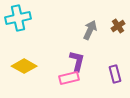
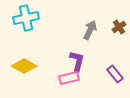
cyan cross: moved 8 px right
brown cross: moved 1 px right, 1 px down
purple rectangle: rotated 24 degrees counterclockwise
